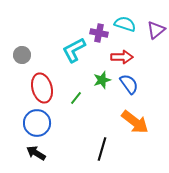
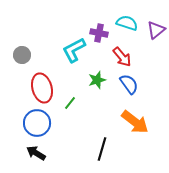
cyan semicircle: moved 2 px right, 1 px up
red arrow: rotated 50 degrees clockwise
green star: moved 5 px left
green line: moved 6 px left, 5 px down
